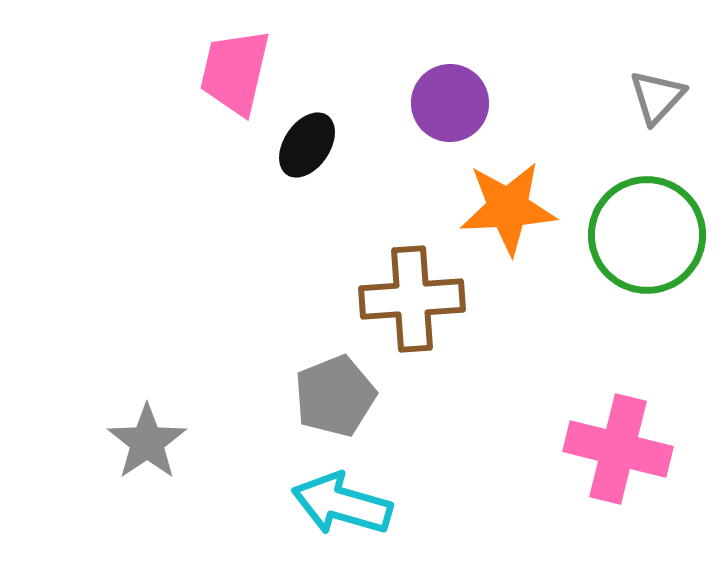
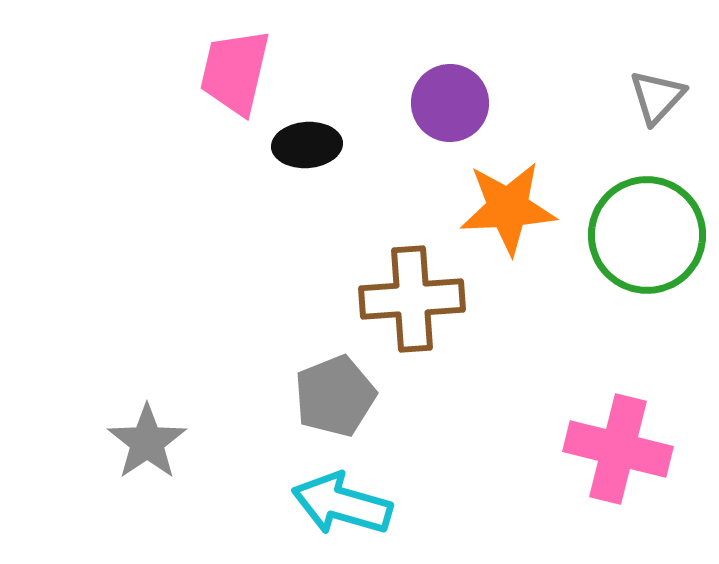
black ellipse: rotated 52 degrees clockwise
